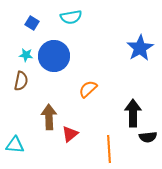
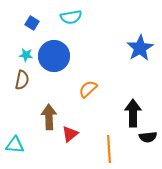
brown semicircle: moved 1 px right, 1 px up
